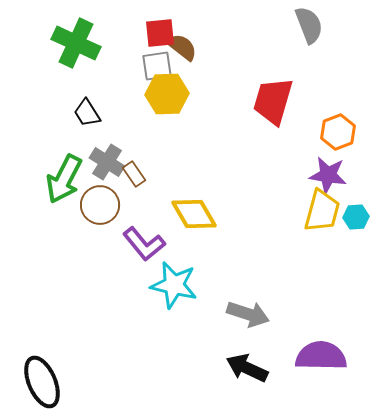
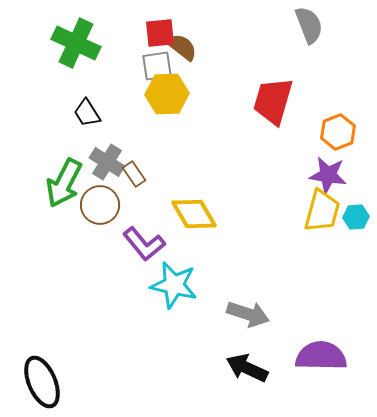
green arrow: moved 4 px down
